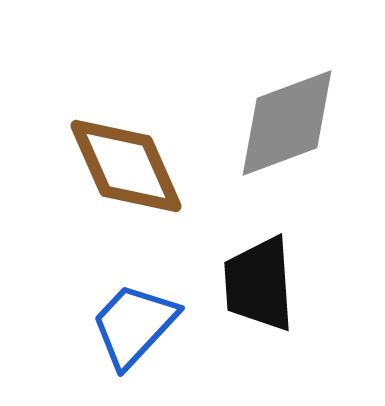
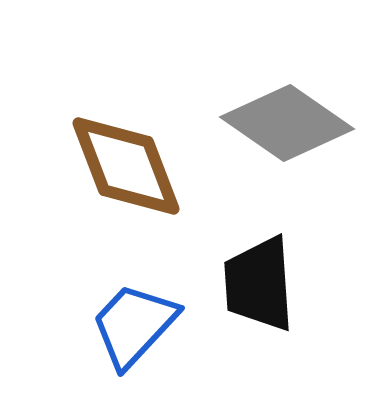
gray diamond: rotated 55 degrees clockwise
brown diamond: rotated 3 degrees clockwise
